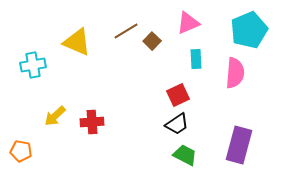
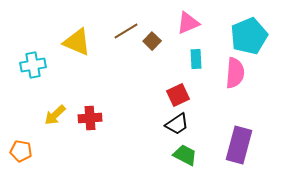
cyan pentagon: moved 6 px down
yellow arrow: moved 1 px up
red cross: moved 2 px left, 4 px up
